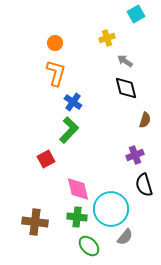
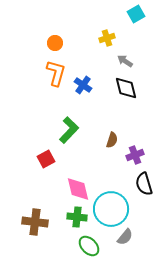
blue cross: moved 10 px right, 17 px up
brown semicircle: moved 33 px left, 20 px down
black semicircle: moved 1 px up
